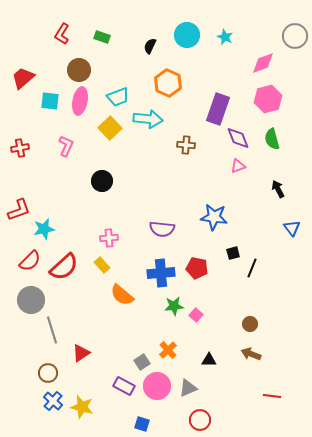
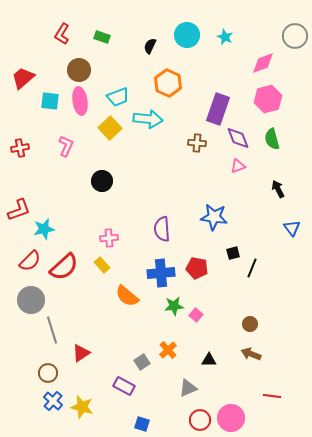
pink ellipse at (80, 101): rotated 20 degrees counterclockwise
brown cross at (186, 145): moved 11 px right, 2 px up
purple semicircle at (162, 229): rotated 80 degrees clockwise
orange semicircle at (122, 295): moved 5 px right, 1 px down
pink circle at (157, 386): moved 74 px right, 32 px down
